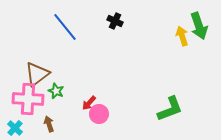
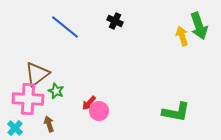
blue line: rotated 12 degrees counterclockwise
green L-shape: moved 6 px right, 3 px down; rotated 32 degrees clockwise
pink circle: moved 3 px up
